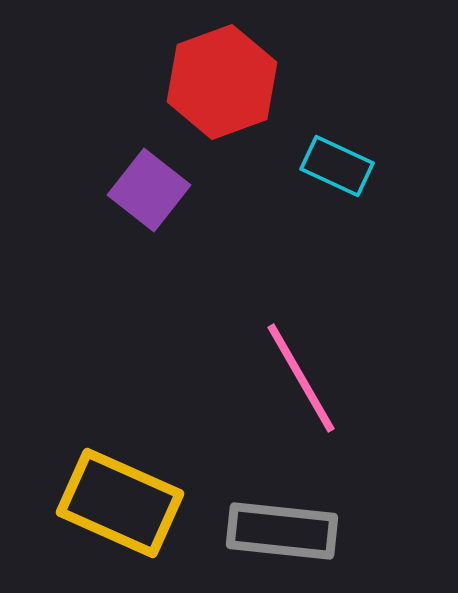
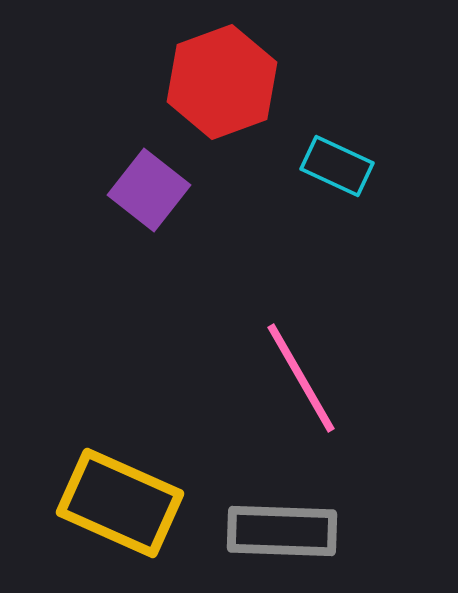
gray rectangle: rotated 4 degrees counterclockwise
